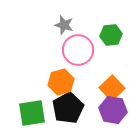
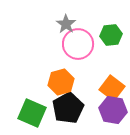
gray star: moved 2 px right, 1 px up; rotated 18 degrees clockwise
pink circle: moved 6 px up
orange square: rotated 10 degrees counterclockwise
green square: rotated 32 degrees clockwise
